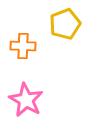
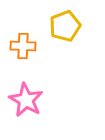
yellow pentagon: moved 2 px down
